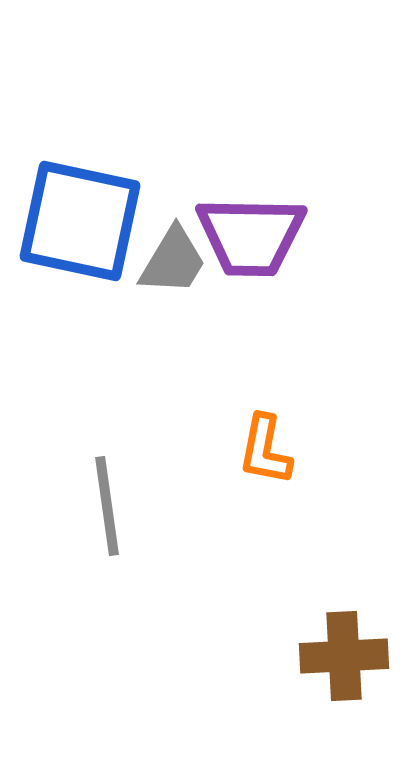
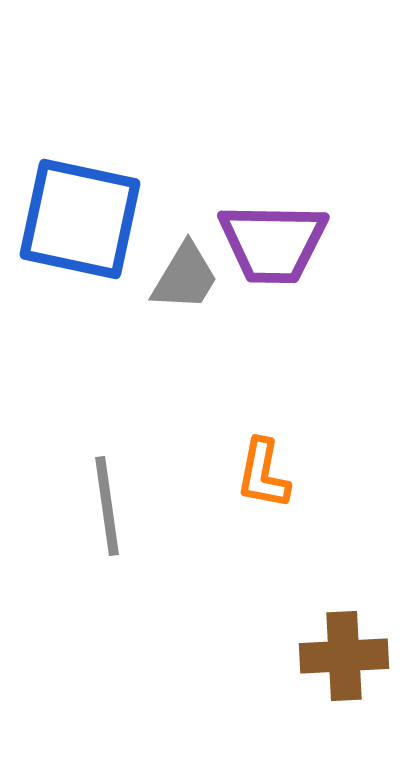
blue square: moved 2 px up
purple trapezoid: moved 22 px right, 7 px down
gray trapezoid: moved 12 px right, 16 px down
orange L-shape: moved 2 px left, 24 px down
